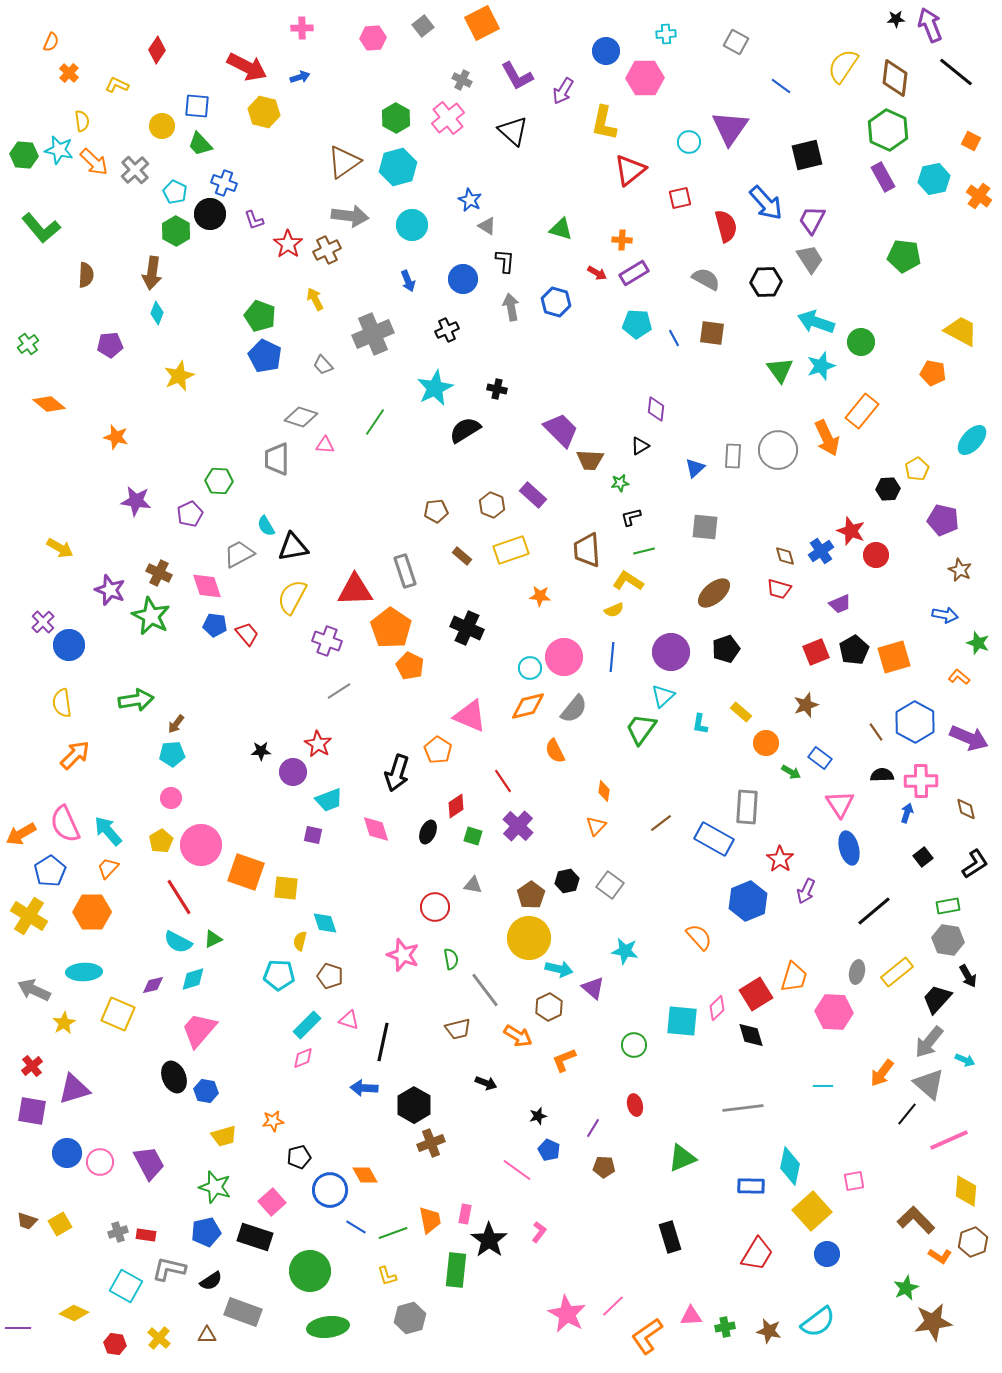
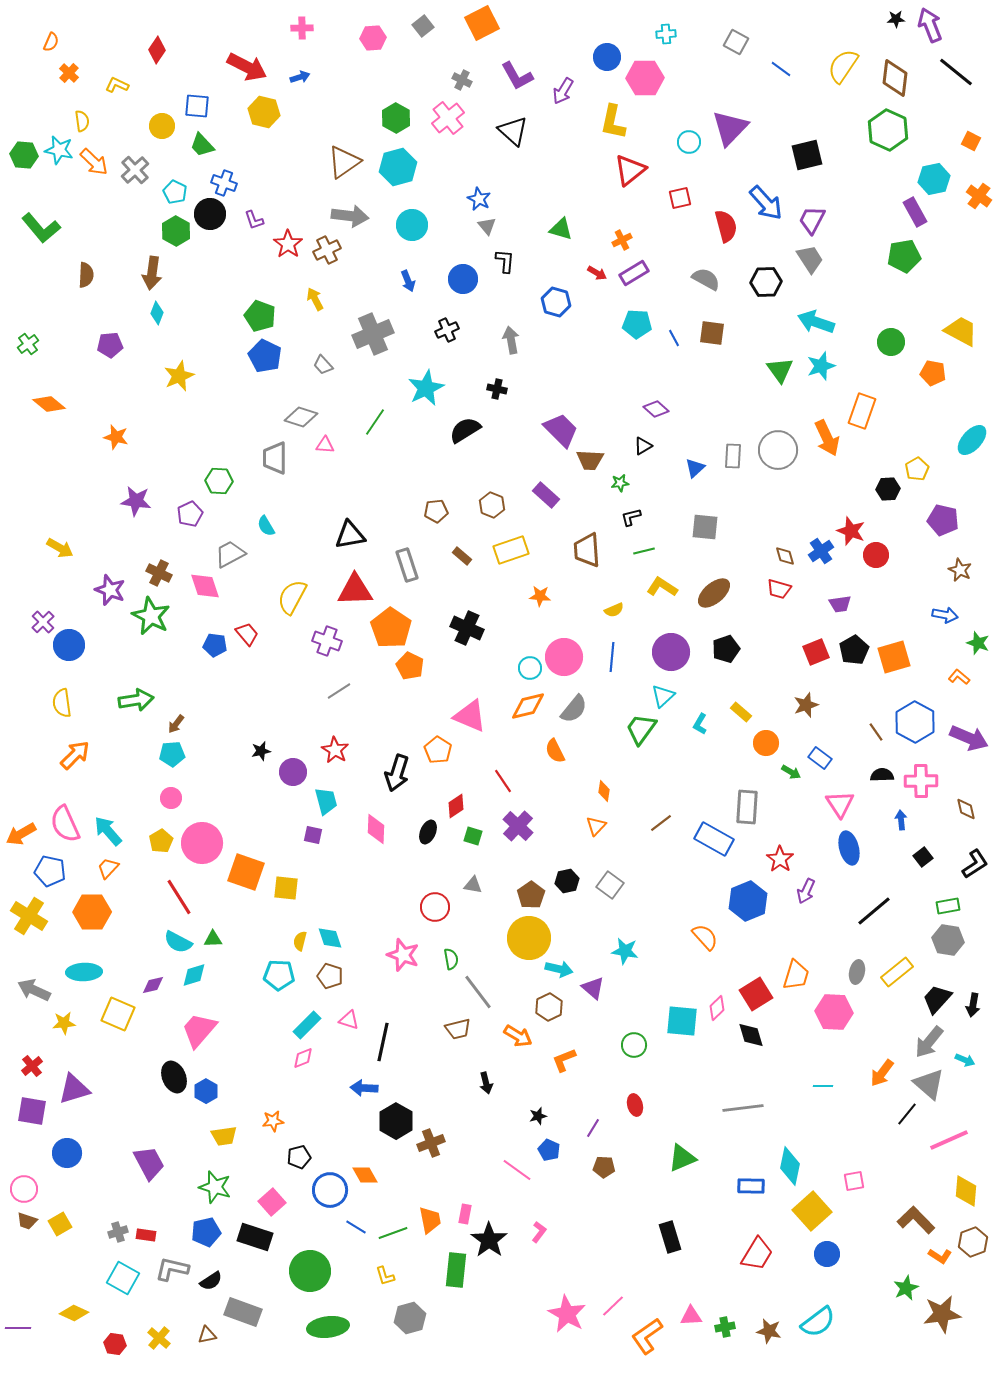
blue circle at (606, 51): moved 1 px right, 6 px down
blue line at (781, 86): moved 17 px up
yellow L-shape at (604, 123): moved 9 px right, 1 px up
purple triangle at (730, 128): rotated 9 degrees clockwise
green trapezoid at (200, 144): moved 2 px right, 1 px down
purple rectangle at (883, 177): moved 32 px right, 35 px down
blue star at (470, 200): moved 9 px right, 1 px up
gray triangle at (487, 226): rotated 18 degrees clockwise
orange cross at (622, 240): rotated 30 degrees counterclockwise
green pentagon at (904, 256): rotated 16 degrees counterclockwise
gray arrow at (511, 307): moved 33 px down
green circle at (861, 342): moved 30 px right
cyan star at (435, 388): moved 9 px left
purple diamond at (656, 409): rotated 55 degrees counterclockwise
orange rectangle at (862, 411): rotated 20 degrees counterclockwise
black triangle at (640, 446): moved 3 px right
gray trapezoid at (277, 459): moved 2 px left, 1 px up
purple rectangle at (533, 495): moved 13 px right
black triangle at (293, 547): moved 57 px right, 12 px up
gray trapezoid at (239, 554): moved 9 px left
gray rectangle at (405, 571): moved 2 px right, 6 px up
yellow L-shape at (628, 581): moved 34 px right, 6 px down
pink diamond at (207, 586): moved 2 px left
purple trapezoid at (840, 604): rotated 15 degrees clockwise
blue pentagon at (215, 625): moved 20 px down
cyan L-shape at (700, 724): rotated 20 degrees clockwise
red star at (318, 744): moved 17 px right, 6 px down
black star at (261, 751): rotated 12 degrees counterclockwise
cyan trapezoid at (329, 800): moved 3 px left, 1 px down; rotated 84 degrees counterclockwise
blue arrow at (907, 813): moved 6 px left, 7 px down; rotated 24 degrees counterclockwise
pink diamond at (376, 829): rotated 20 degrees clockwise
pink circle at (201, 845): moved 1 px right, 2 px up
blue pentagon at (50, 871): rotated 28 degrees counterclockwise
cyan diamond at (325, 923): moved 5 px right, 15 px down
orange semicircle at (699, 937): moved 6 px right
green triangle at (213, 939): rotated 24 degrees clockwise
black arrow at (968, 976): moved 5 px right, 29 px down; rotated 40 degrees clockwise
orange trapezoid at (794, 977): moved 2 px right, 2 px up
cyan diamond at (193, 979): moved 1 px right, 4 px up
gray line at (485, 990): moved 7 px left, 2 px down
yellow star at (64, 1023): rotated 25 degrees clockwise
black arrow at (486, 1083): rotated 55 degrees clockwise
blue hexagon at (206, 1091): rotated 20 degrees clockwise
black hexagon at (414, 1105): moved 18 px left, 16 px down
yellow trapezoid at (224, 1136): rotated 8 degrees clockwise
pink circle at (100, 1162): moved 76 px left, 27 px down
gray L-shape at (169, 1269): moved 3 px right
yellow L-shape at (387, 1276): moved 2 px left
cyan square at (126, 1286): moved 3 px left, 8 px up
brown star at (933, 1322): moved 9 px right, 8 px up
brown triangle at (207, 1335): rotated 12 degrees counterclockwise
